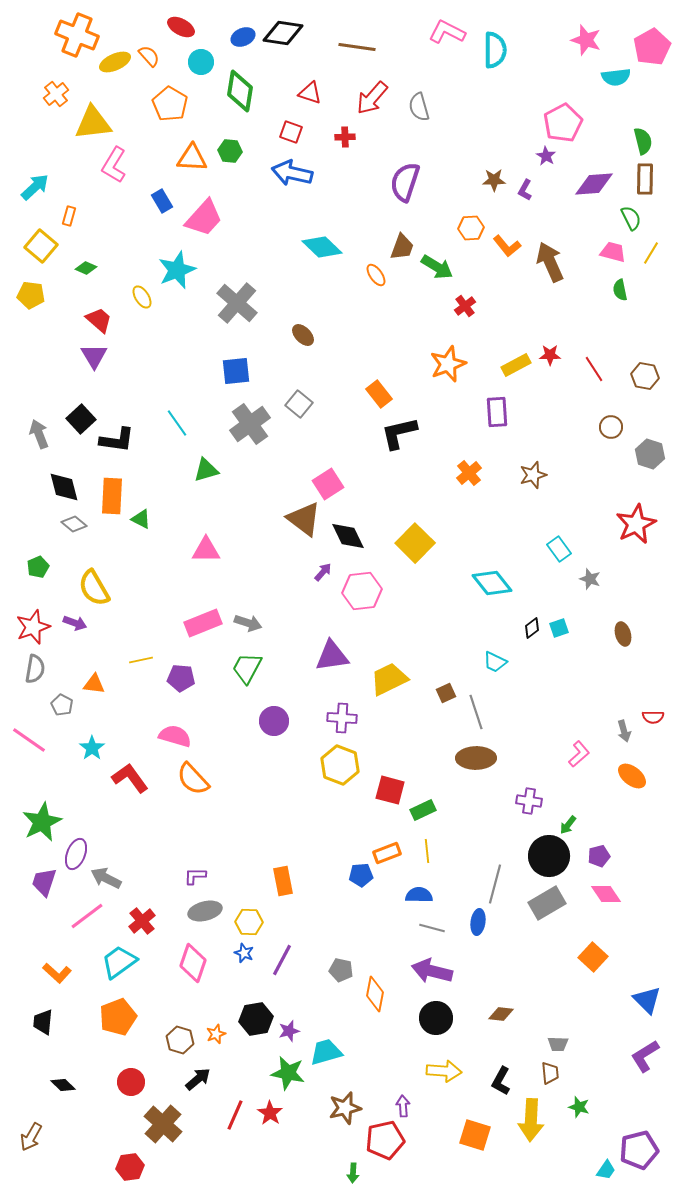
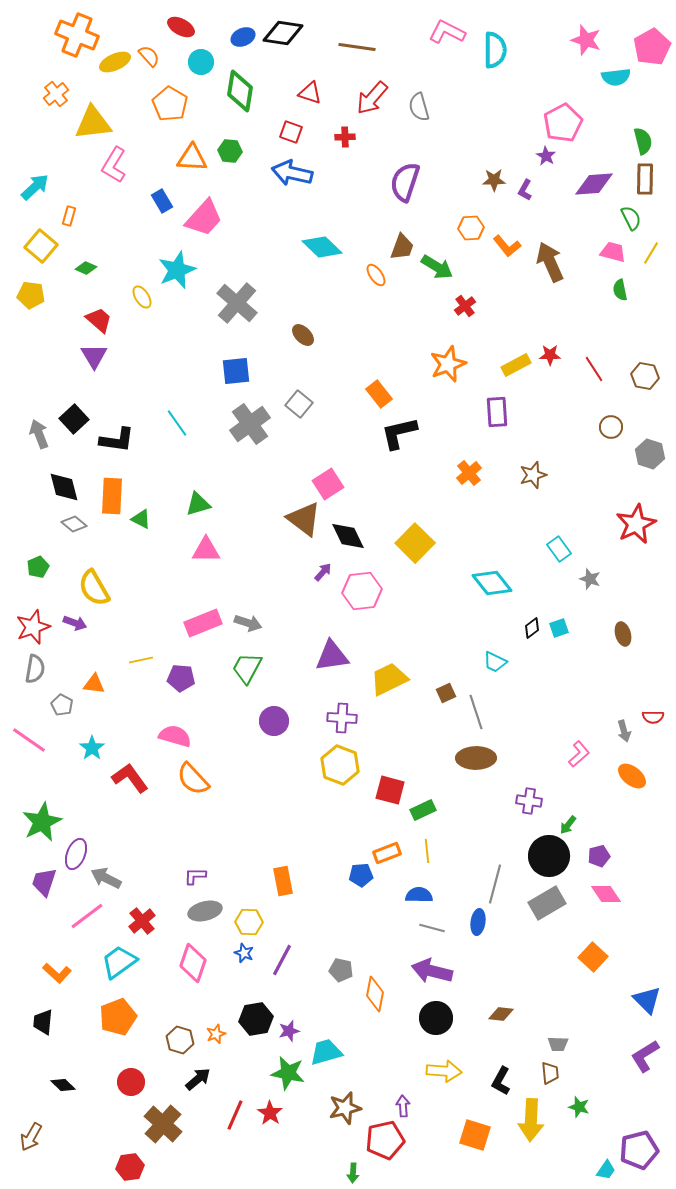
black square at (81, 419): moved 7 px left
green triangle at (206, 470): moved 8 px left, 34 px down
